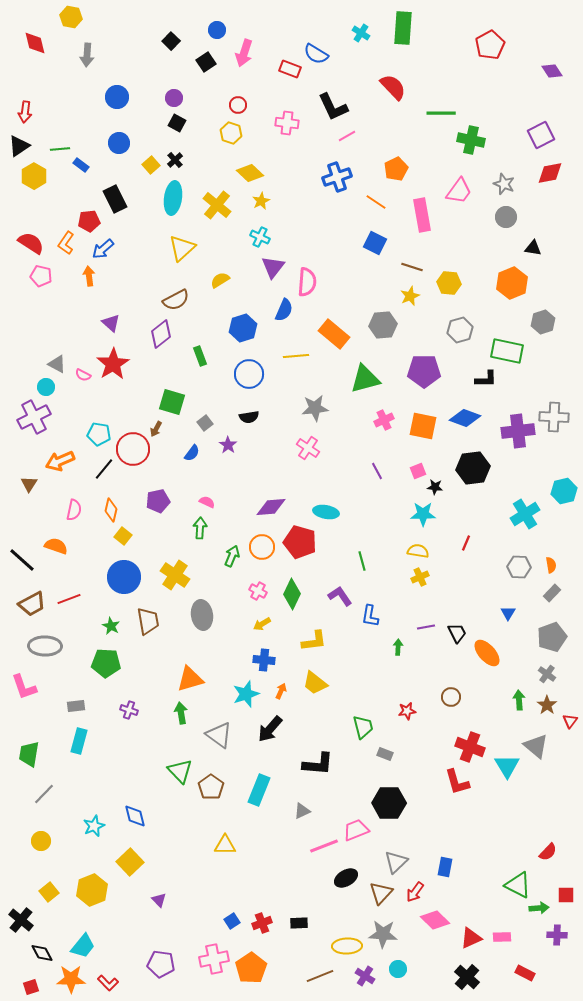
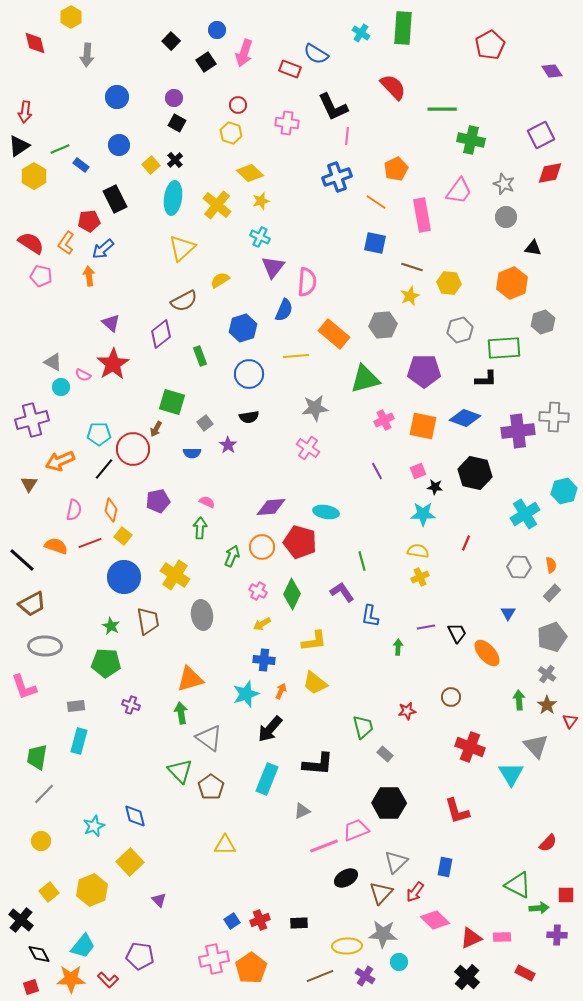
yellow hexagon at (71, 17): rotated 20 degrees clockwise
green line at (441, 113): moved 1 px right, 4 px up
pink line at (347, 136): rotated 54 degrees counterclockwise
blue circle at (119, 143): moved 2 px down
green line at (60, 149): rotated 18 degrees counterclockwise
yellow star at (261, 201): rotated 12 degrees clockwise
blue square at (375, 243): rotated 15 degrees counterclockwise
brown semicircle at (176, 300): moved 8 px right, 1 px down
green rectangle at (507, 351): moved 3 px left, 3 px up; rotated 16 degrees counterclockwise
gray triangle at (57, 364): moved 4 px left, 2 px up
cyan circle at (46, 387): moved 15 px right
purple cross at (34, 417): moved 2 px left, 3 px down; rotated 12 degrees clockwise
cyan pentagon at (99, 434): rotated 10 degrees counterclockwise
blue semicircle at (192, 453): rotated 54 degrees clockwise
black hexagon at (473, 468): moved 2 px right, 5 px down; rotated 20 degrees clockwise
purple L-shape at (340, 596): moved 2 px right, 4 px up
red line at (69, 599): moved 21 px right, 56 px up
purple cross at (129, 710): moved 2 px right, 5 px up
gray triangle at (219, 735): moved 10 px left, 3 px down
gray triangle at (536, 746): rotated 8 degrees clockwise
green trapezoid at (29, 754): moved 8 px right, 3 px down
gray rectangle at (385, 754): rotated 21 degrees clockwise
cyan triangle at (507, 766): moved 4 px right, 8 px down
red L-shape at (457, 782): moved 29 px down
cyan rectangle at (259, 790): moved 8 px right, 11 px up
red semicircle at (548, 852): moved 9 px up
red cross at (262, 923): moved 2 px left, 3 px up
black diamond at (42, 953): moved 3 px left, 1 px down
purple pentagon at (161, 964): moved 21 px left, 8 px up
cyan circle at (398, 969): moved 1 px right, 7 px up
red L-shape at (108, 983): moved 3 px up
